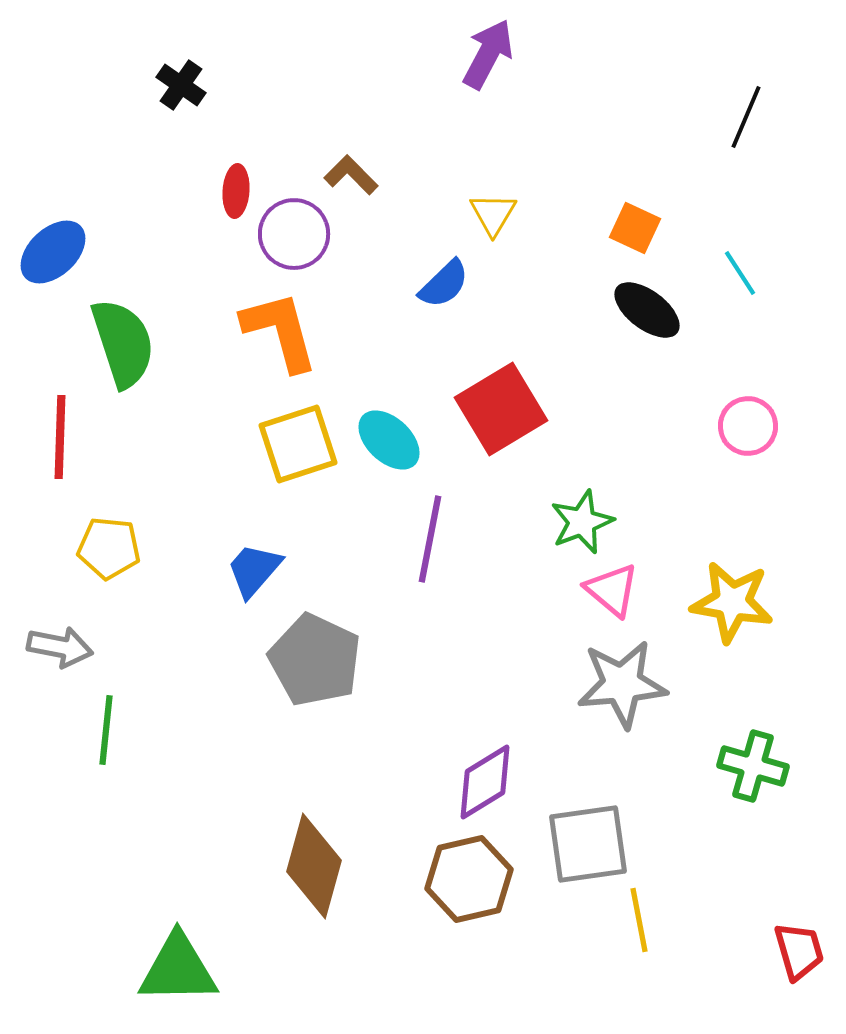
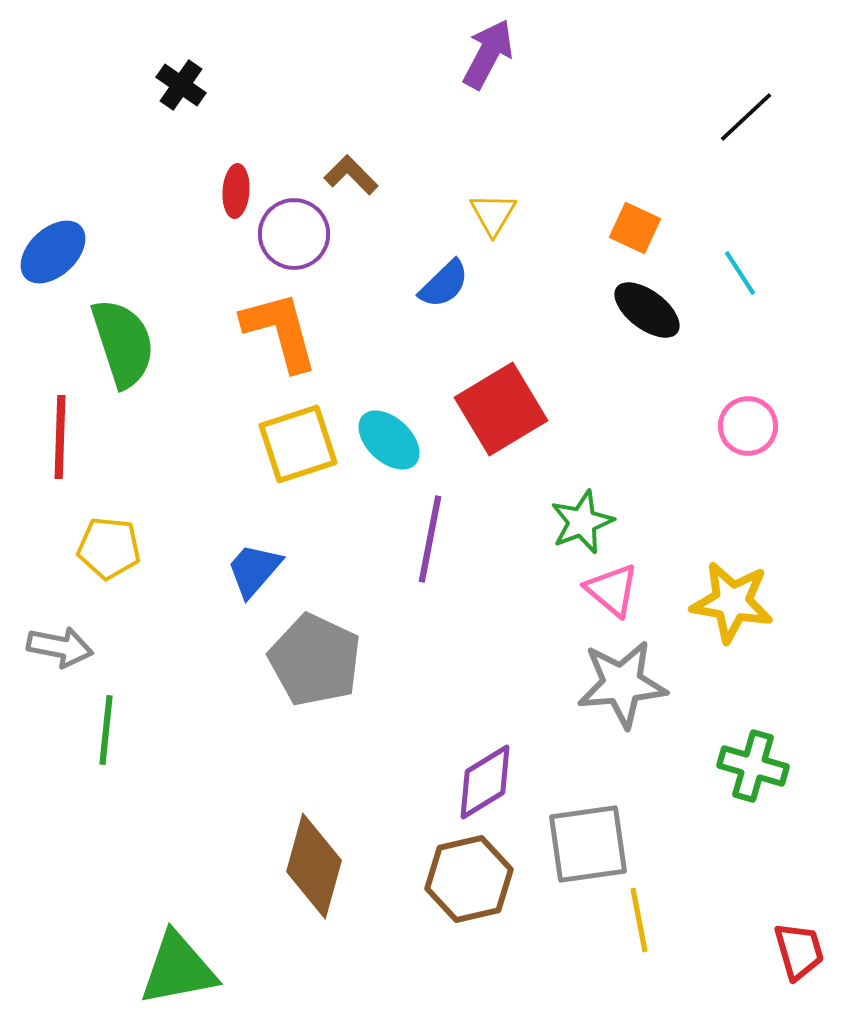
black line: rotated 24 degrees clockwise
green triangle: rotated 10 degrees counterclockwise
